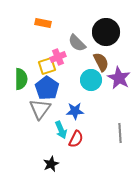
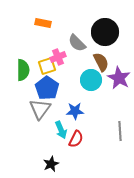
black circle: moved 1 px left
green semicircle: moved 2 px right, 9 px up
gray line: moved 2 px up
